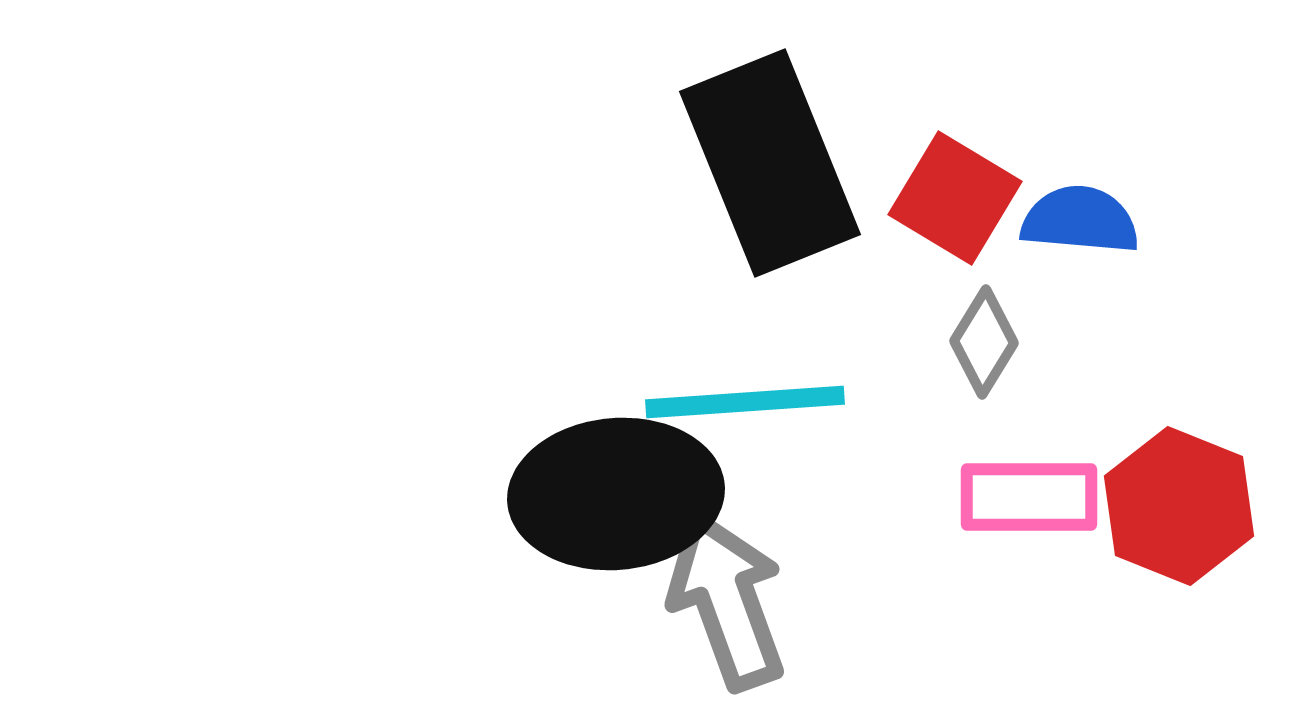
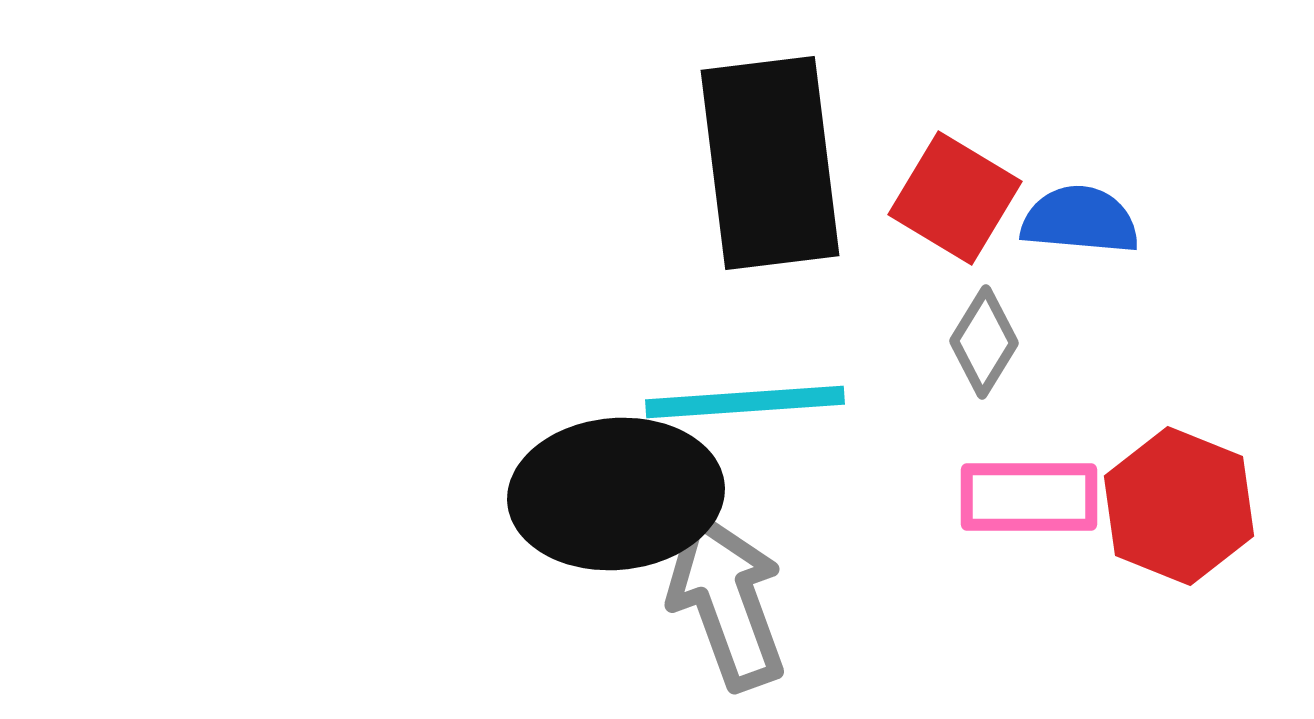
black rectangle: rotated 15 degrees clockwise
